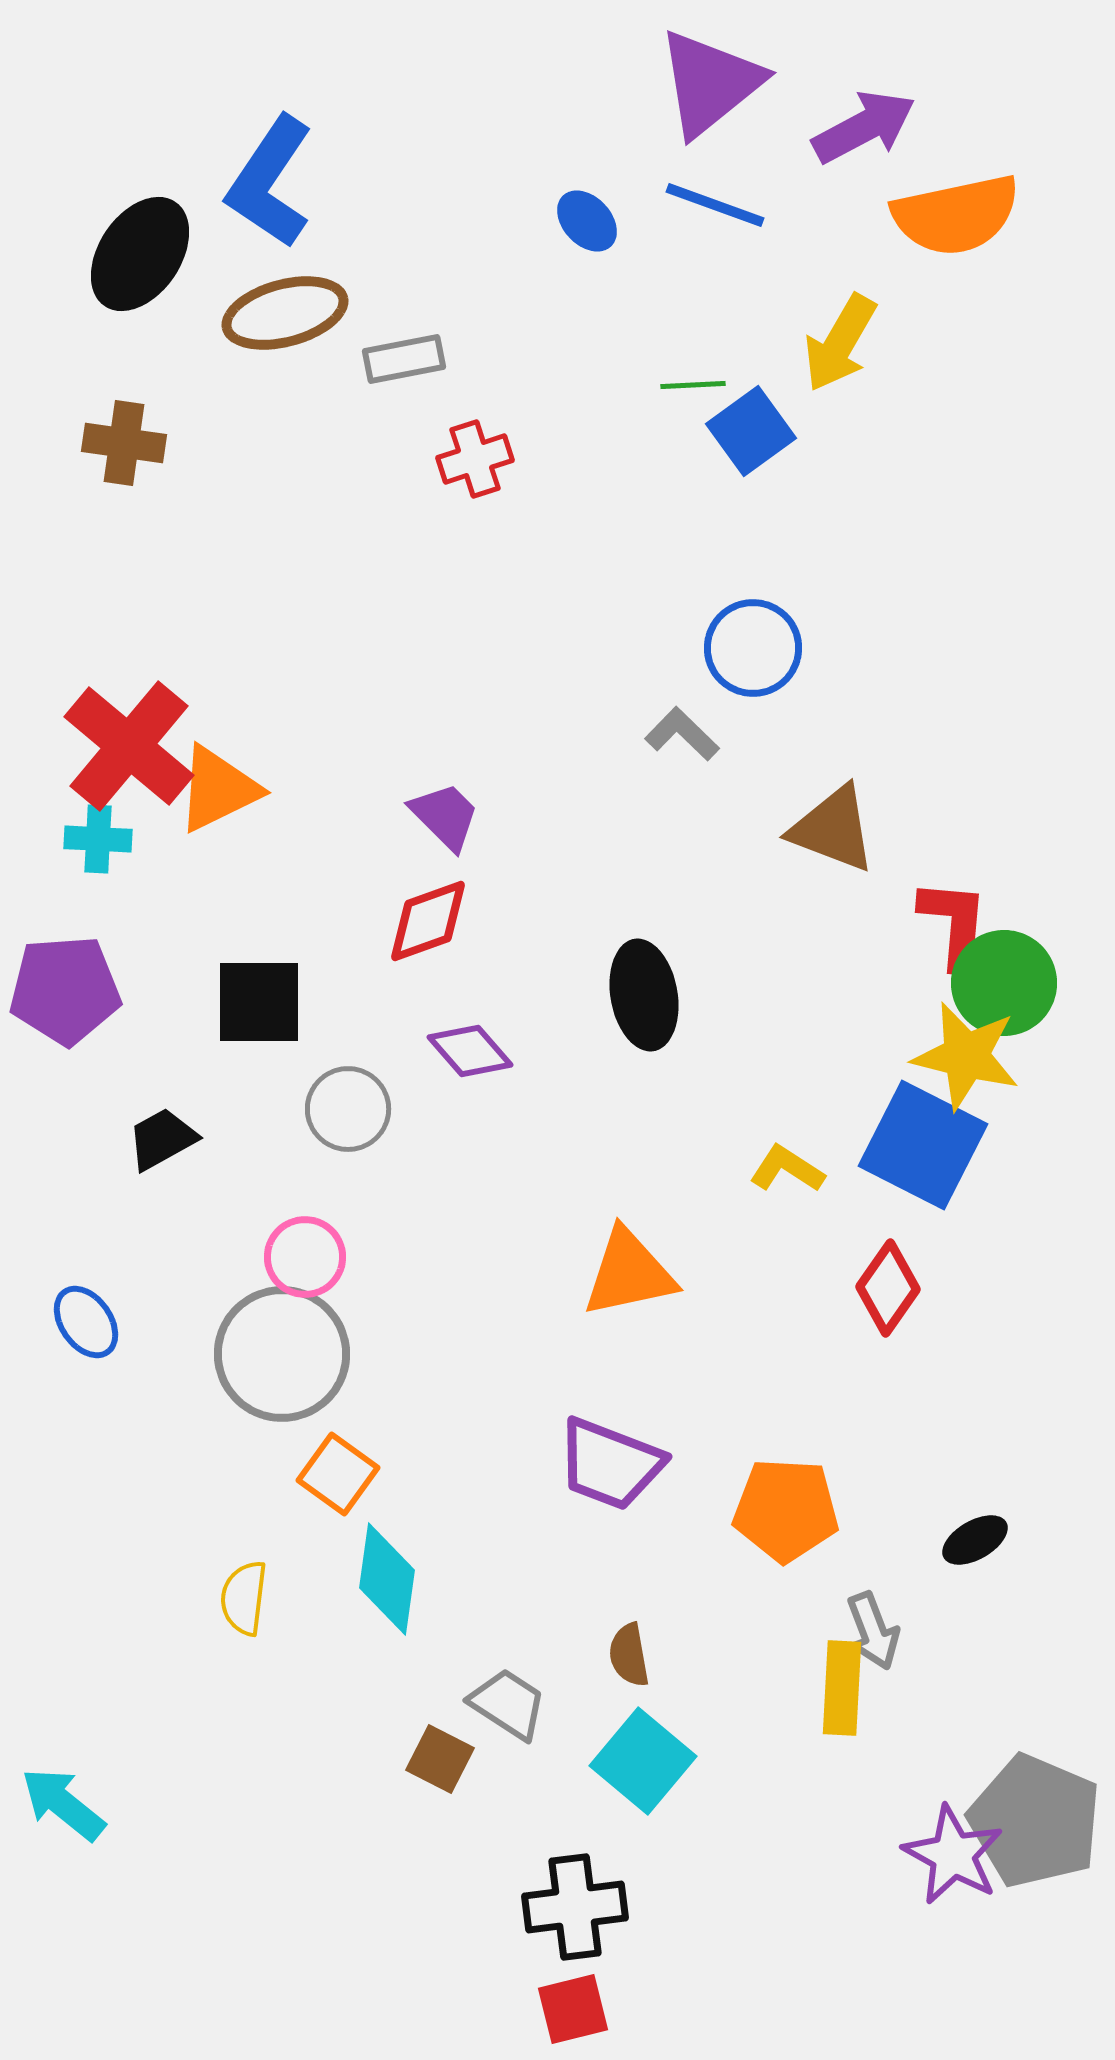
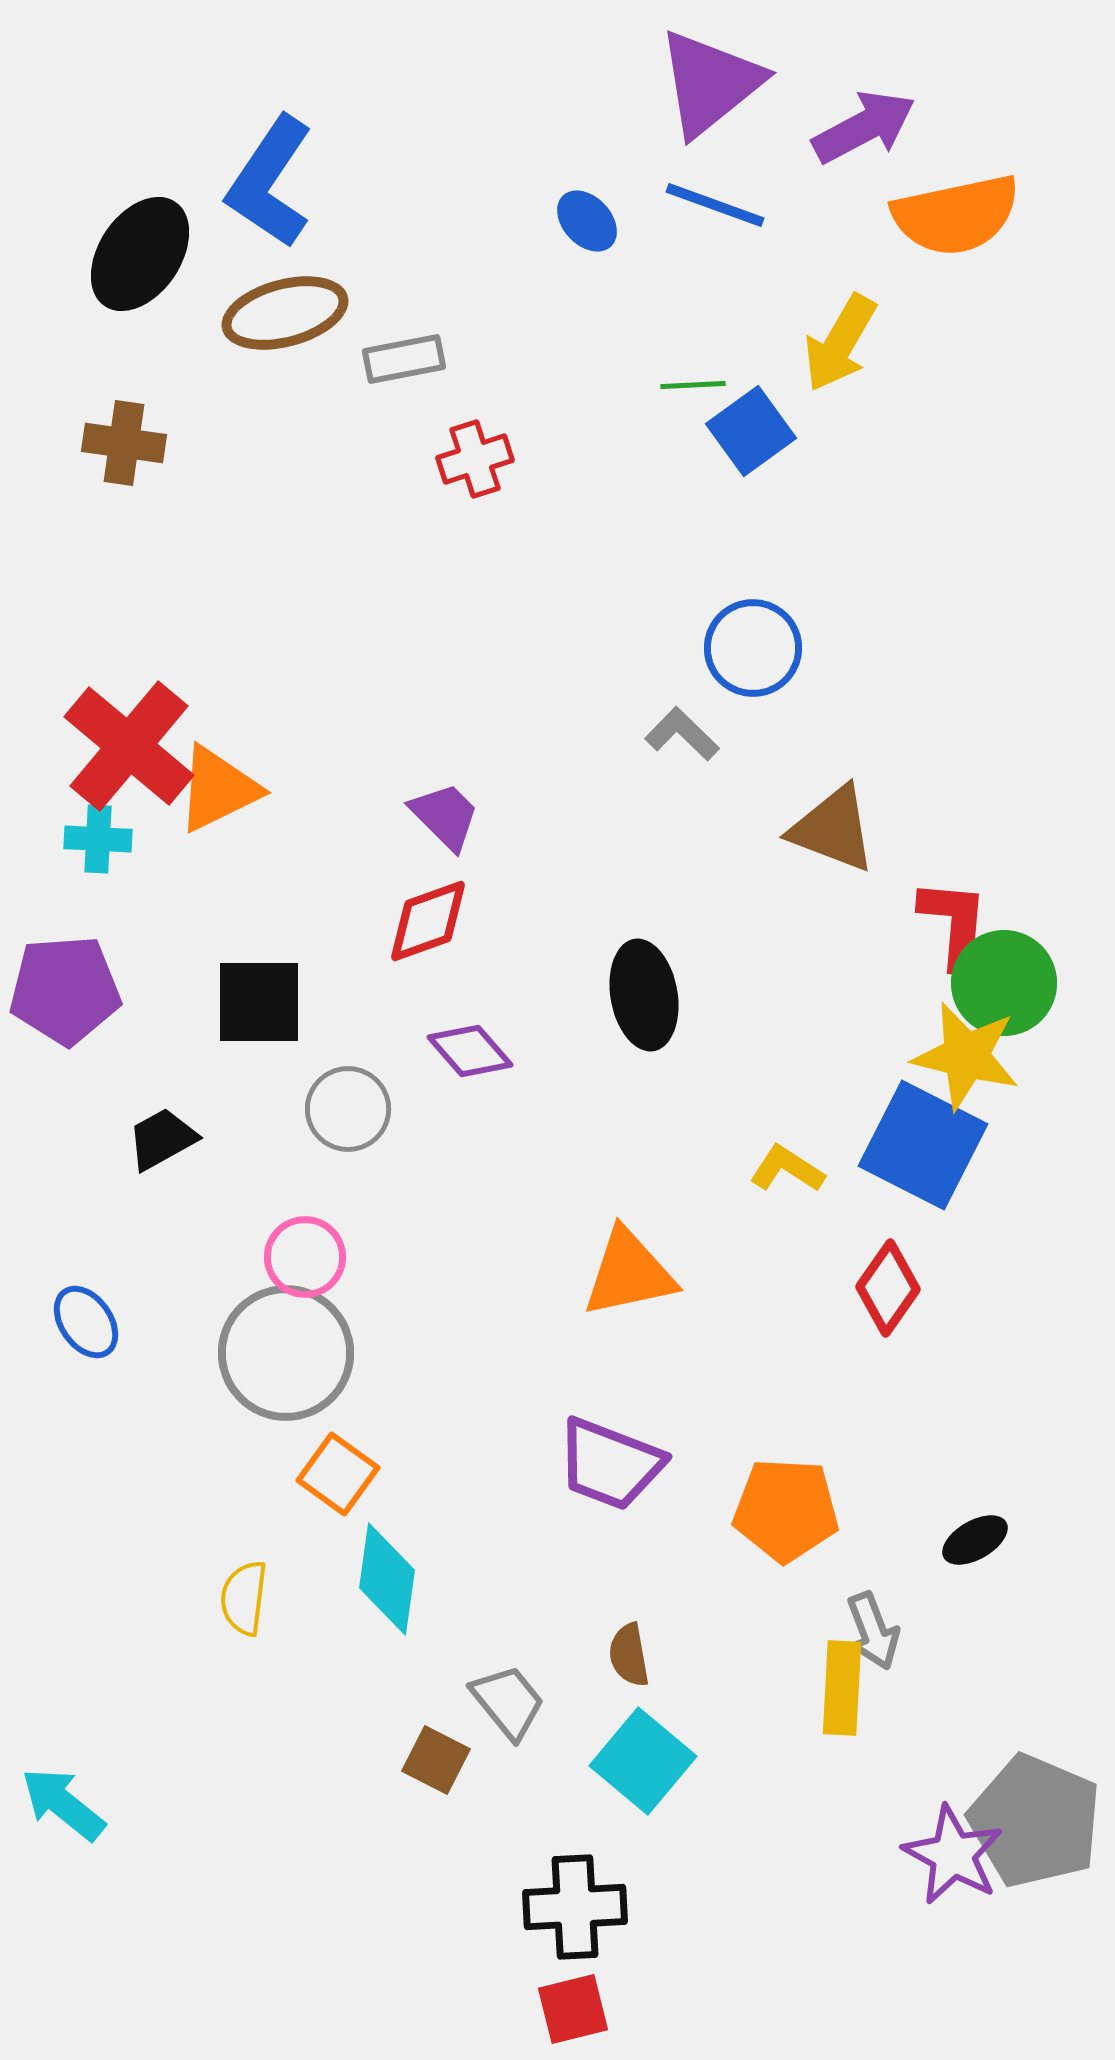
gray circle at (282, 1354): moved 4 px right, 1 px up
gray trapezoid at (508, 1704): moved 2 px up; rotated 18 degrees clockwise
brown square at (440, 1759): moved 4 px left, 1 px down
black cross at (575, 1907): rotated 4 degrees clockwise
